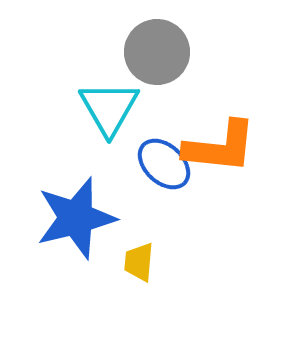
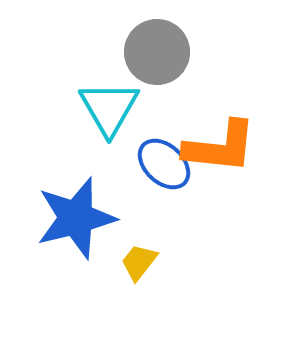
yellow trapezoid: rotated 33 degrees clockwise
